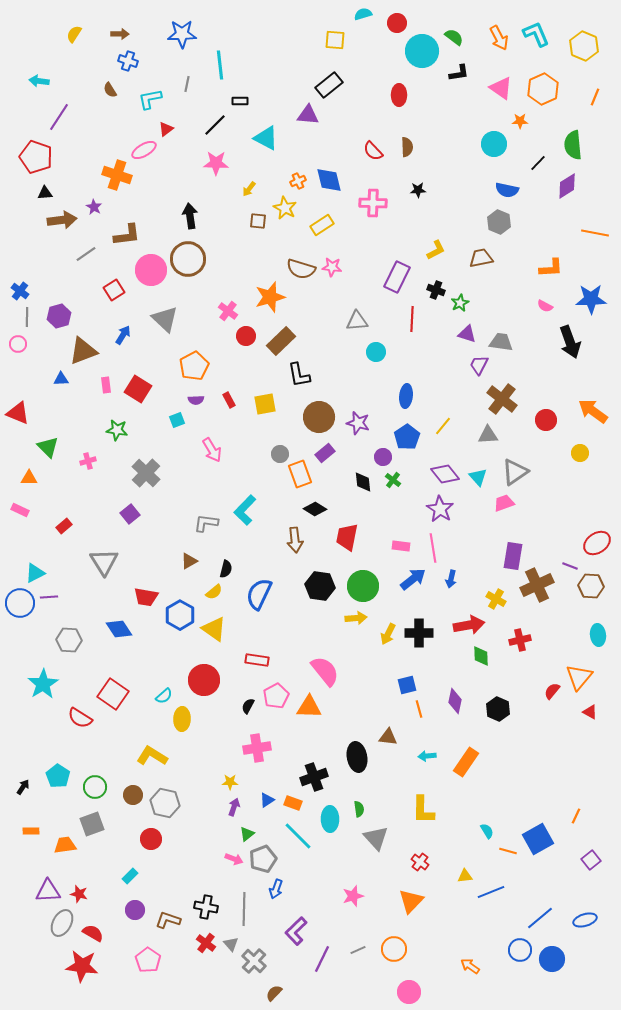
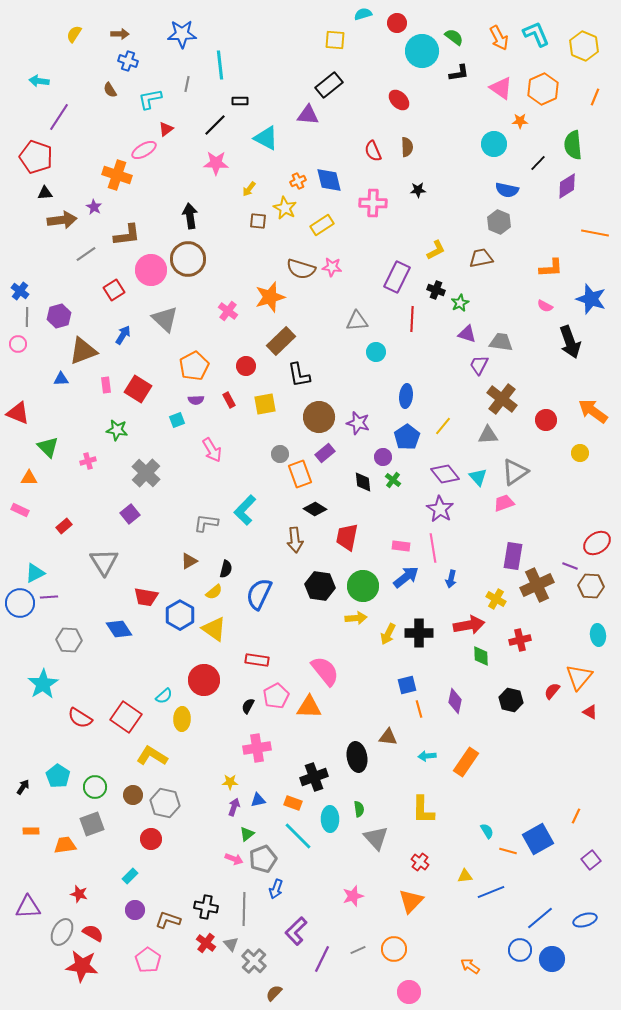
red ellipse at (399, 95): moved 5 px down; rotated 45 degrees counterclockwise
red semicircle at (373, 151): rotated 20 degrees clockwise
blue star at (591, 299): rotated 20 degrees clockwise
red circle at (246, 336): moved 30 px down
blue arrow at (413, 579): moved 7 px left, 2 px up
red square at (113, 694): moved 13 px right, 23 px down
black hexagon at (498, 709): moved 13 px right, 9 px up; rotated 10 degrees counterclockwise
blue triangle at (267, 800): moved 9 px left; rotated 21 degrees clockwise
purple triangle at (48, 891): moved 20 px left, 16 px down
gray ellipse at (62, 923): moved 9 px down
